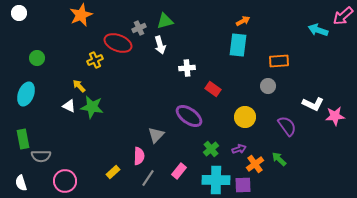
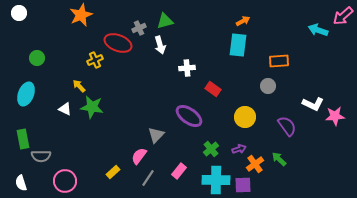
white triangle: moved 4 px left, 3 px down
pink semicircle: rotated 144 degrees counterclockwise
